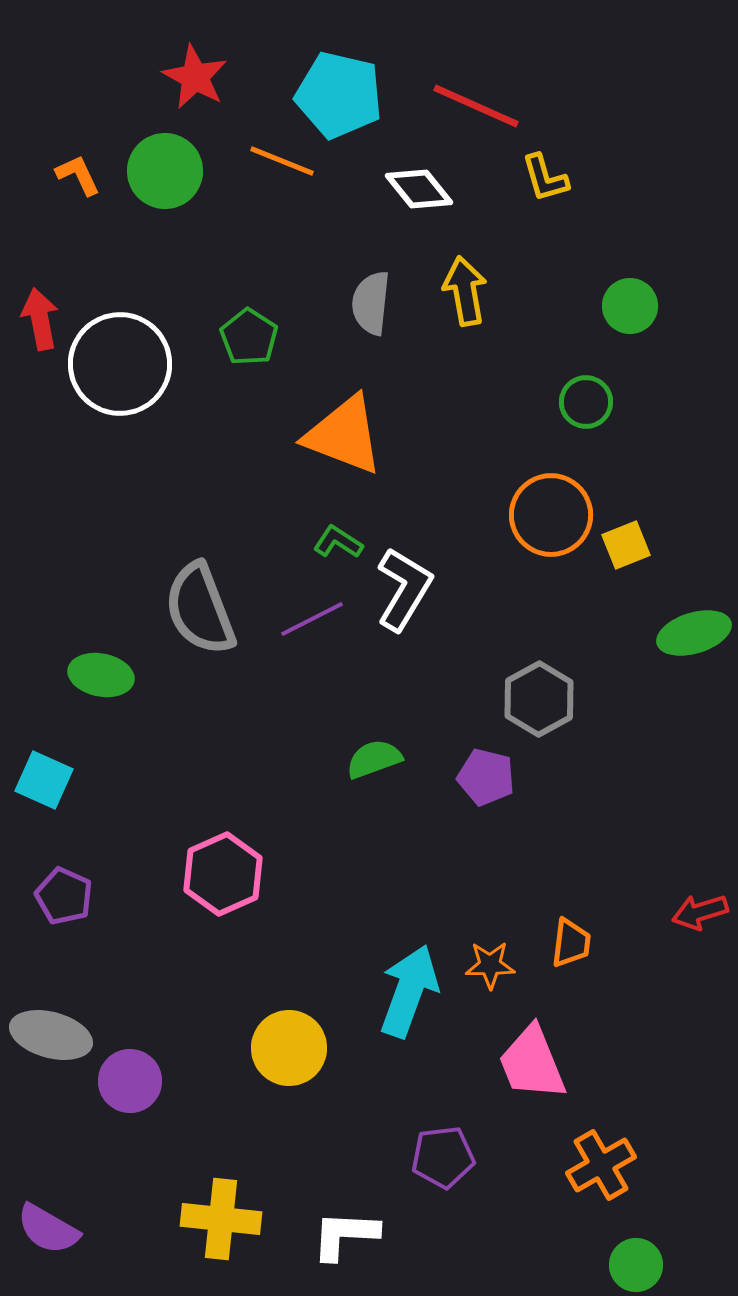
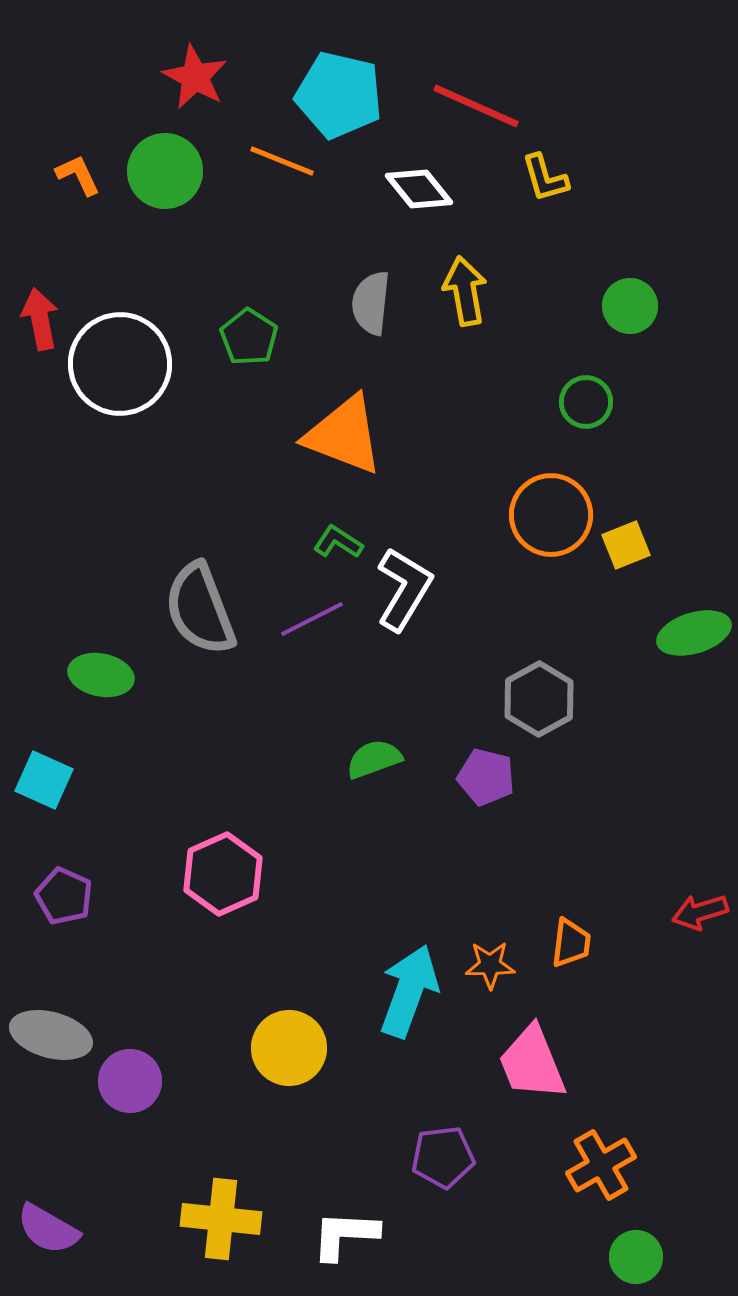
green circle at (636, 1265): moved 8 px up
